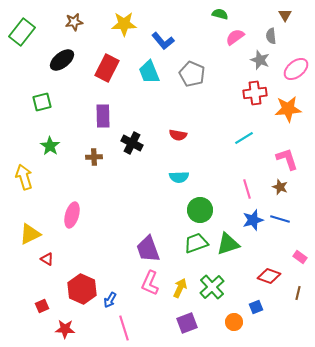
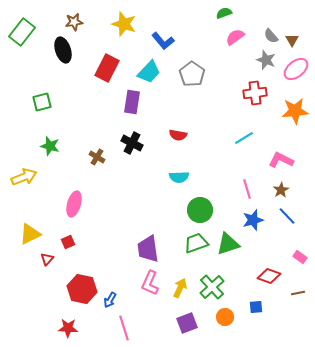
green semicircle at (220, 14): moved 4 px right, 1 px up; rotated 35 degrees counterclockwise
brown triangle at (285, 15): moved 7 px right, 25 px down
yellow star at (124, 24): rotated 20 degrees clockwise
gray semicircle at (271, 36): rotated 35 degrees counterclockwise
black ellipse at (62, 60): moved 1 px right, 10 px up; rotated 70 degrees counterclockwise
gray star at (260, 60): moved 6 px right
cyan trapezoid at (149, 72): rotated 115 degrees counterclockwise
gray pentagon at (192, 74): rotated 10 degrees clockwise
orange star at (288, 109): moved 7 px right, 2 px down
purple rectangle at (103, 116): moved 29 px right, 14 px up; rotated 10 degrees clockwise
green star at (50, 146): rotated 18 degrees counterclockwise
brown cross at (94, 157): moved 3 px right; rotated 35 degrees clockwise
pink L-shape at (287, 159): moved 6 px left, 1 px down; rotated 45 degrees counterclockwise
yellow arrow at (24, 177): rotated 85 degrees clockwise
brown star at (280, 187): moved 1 px right, 3 px down; rotated 21 degrees clockwise
pink ellipse at (72, 215): moved 2 px right, 11 px up
blue line at (280, 219): moved 7 px right, 3 px up; rotated 30 degrees clockwise
purple trapezoid at (148, 249): rotated 12 degrees clockwise
red triangle at (47, 259): rotated 40 degrees clockwise
red hexagon at (82, 289): rotated 12 degrees counterclockwise
brown line at (298, 293): rotated 64 degrees clockwise
red square at (42, 306): moved 26 px right, 64 px up
blue square at (256, 307): rotated 16 degrees clockwise
orange circle at (234, 322): moved 9 px left, 5 px up
red star at (65, 329): moved 3 px right, 1 px up
